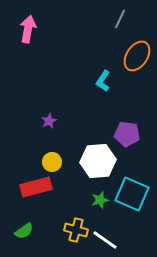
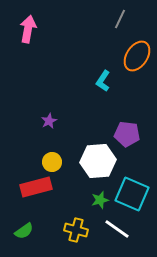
white line: moved 12 px right, 11 px up
